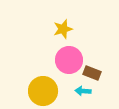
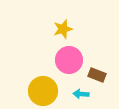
brown rectangle: moved 5 px right, 2 px down
cyan arrow: moved 2 px left, 3 px down
